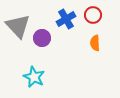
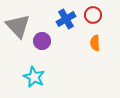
purple circle: moved 3 px down
